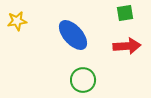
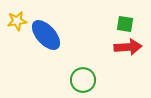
green square: moved 11 px down; rotated 18 degrees clockwise
blue ellipse: moved 27 px left
red arrow: moved 1 px right, 1 px down
